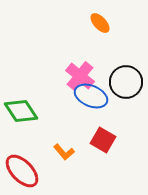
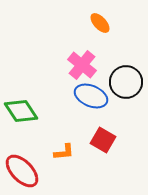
pink cross: moved 2 px right, 11 px up
orange L-shape: rotated 55 degrees counterclockwise
